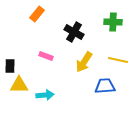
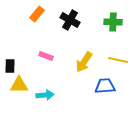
black cross: moved 4 px left, 12 px up
